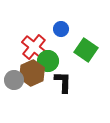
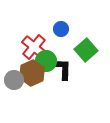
green square: rotated 15 degrees clockwise
green circle: moved 2 px left
black L-shape: moved 13 px up
